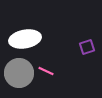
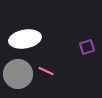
gray circle: moved 1 px left, 1 px down
